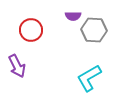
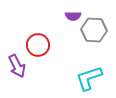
red circle: moved 7 px right, 15 px down
cyan L-shape: rotated 12 degrees clockwise
